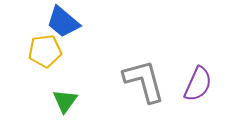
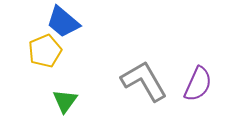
yellow pentagon: rotated 16 degrees counterclockwise
gray L-shape: rotated 15 degrees counterclockwise
